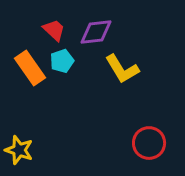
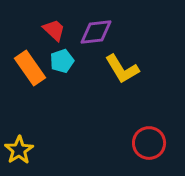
yellow star: rotated 20 degrees clockwise
